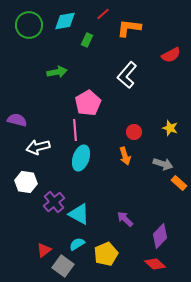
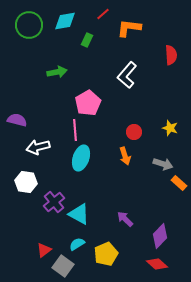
red semicircle: rotated 66 degrees counterclockwise
red diamond: moved 2 px right
